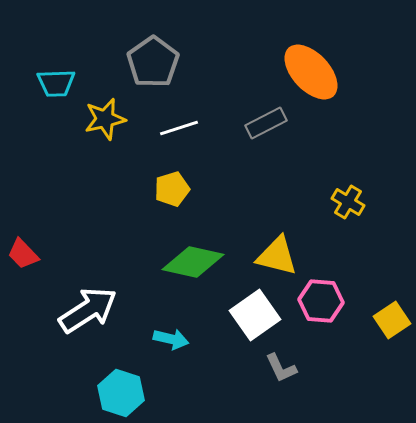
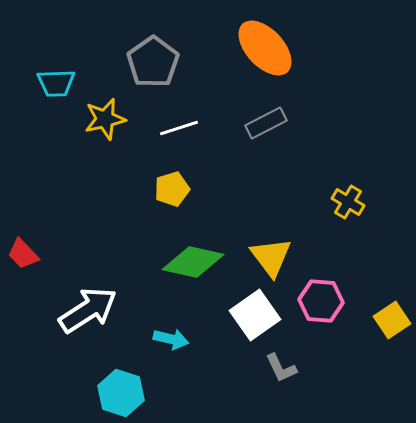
orange ellipse: moved 46 px left, 24 px up
yellow triangle: moved 6 px left, 1 px down; rotated 39 degrees clockwise
